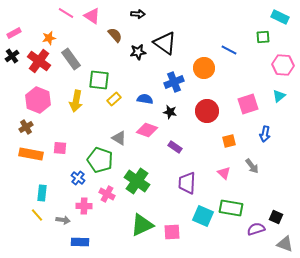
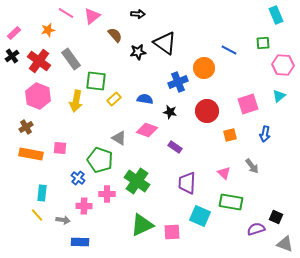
pink triangle at (92, 16): rotated 48 degrees clockwise
cyan rectangle at (280, 17): moved 4 px left, 2 px up; rotated 42 degrees clockwise
pink rectangle at (14, 33): rotated 16 degrees counterclockwise
green square at (263, 37): moved 6 px down
orange star at (49, 38): moved 1 px left, 8 px up
green square at (99, 80): moved 3 px left, 1 px down
blue cross at (174, 82): moved 4 px right
pink hexagon at (38, 100): moved 4 px up
orange square at (229, 141): moved 1 px right, 6 px up
pink cross at (107, 194): rotated 28 degrees counterclockwise
green rectangle at (231, 208): moved 6 px up
cyan square at (203, 216): moved 3 px left
